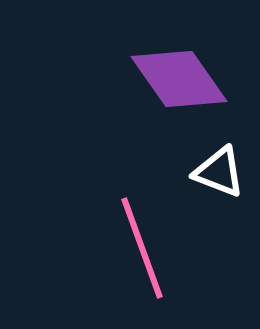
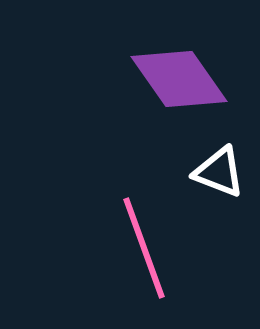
pink line: moved 2 px right
